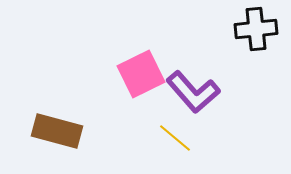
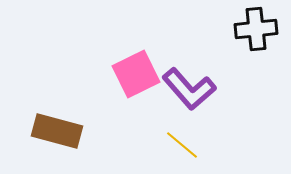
pink square: moved 5 px left
purple L-shape: moved 4 px left, 3 px up
yellow line: moved 7 px right, 7 px down
